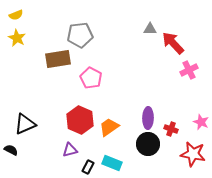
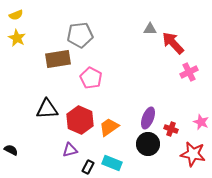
pink cross: moved 2 px down
purple ellipse: rotated 20 degrees clockwise
black triangle: moved 22 px right, 15 px up; rotated 20 degrees clockwise
